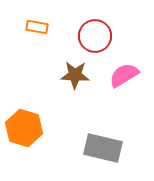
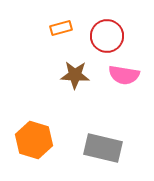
orange rectangle: moved 24 px right, 1 px down; rotated 25 degrees counterclockwise
red circle: moved 12 px right
pink semicircle: rotated 140 degrees counterclockwise
orange hexagon: moved 10 px right, 12 px down
